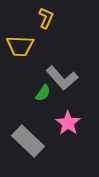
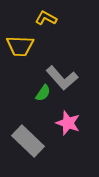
yellow L-shape: rotated 85 degrees counterclockwise
pink star: rotated 15 degrees counterclockwise
